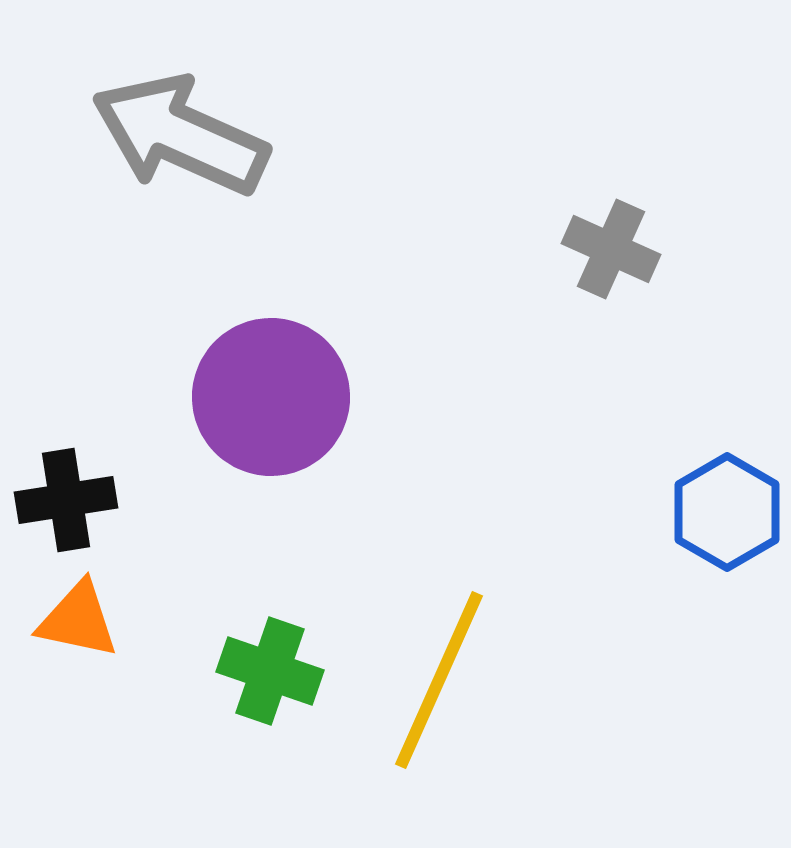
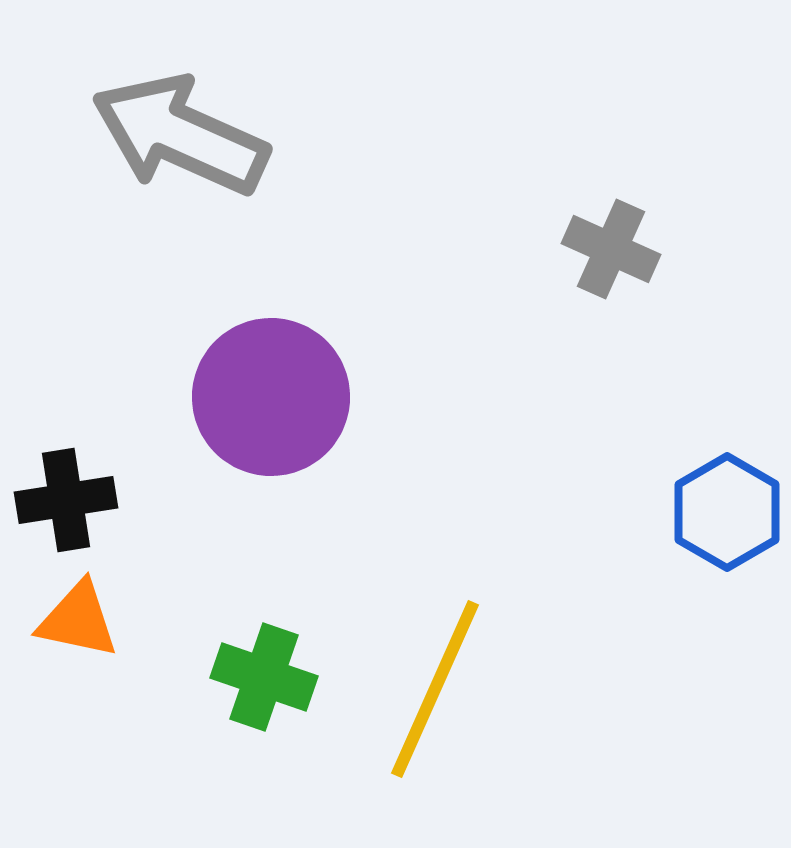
green cross: moved 6 px left, 6 px down
yellow line: moved 4 px left, 9 px down
